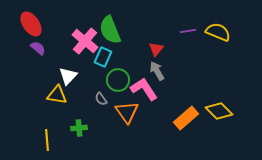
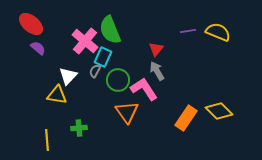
red ellipse: rotated 15 degrees counterclockwise
gray semicircle: moved 6 px left, 28 px up; rotated 64 degrees clockwise
orange rectangle: rotated 15 degrees counterclockwise
